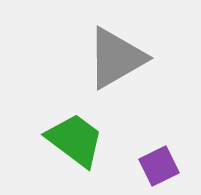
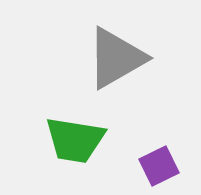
green trapezoid: rotated 152 degrees clockwise
